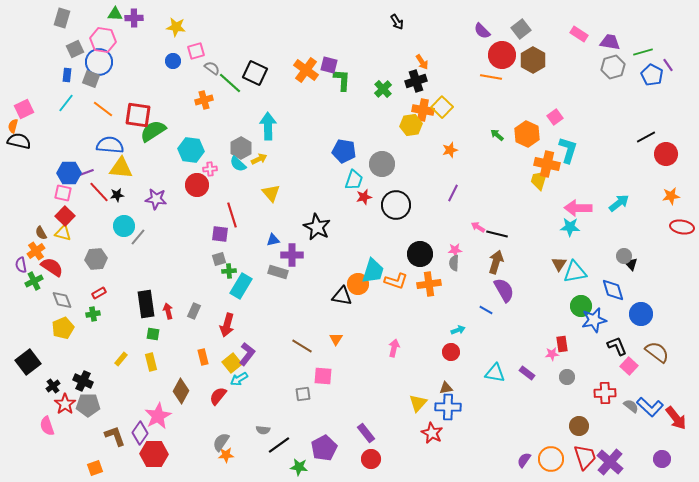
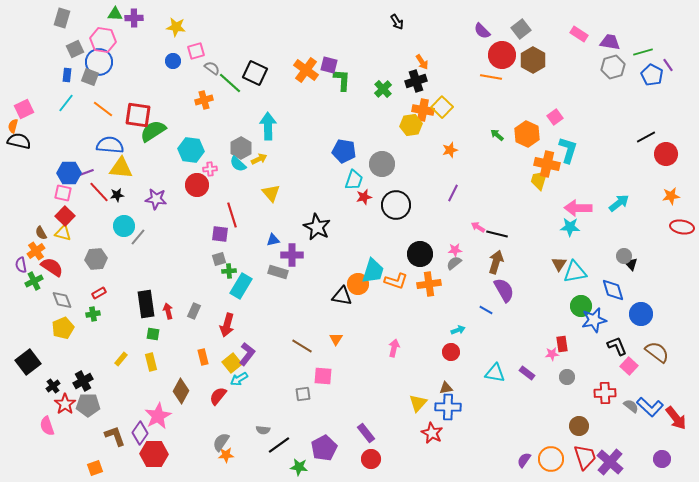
gray square at (91, 79): moved 1 px left, 2 px up
gray semicircle at (454, 263): rotated 49 degrees clockwise
black cross at (83, 381): rotated 36 degrees clockwise
